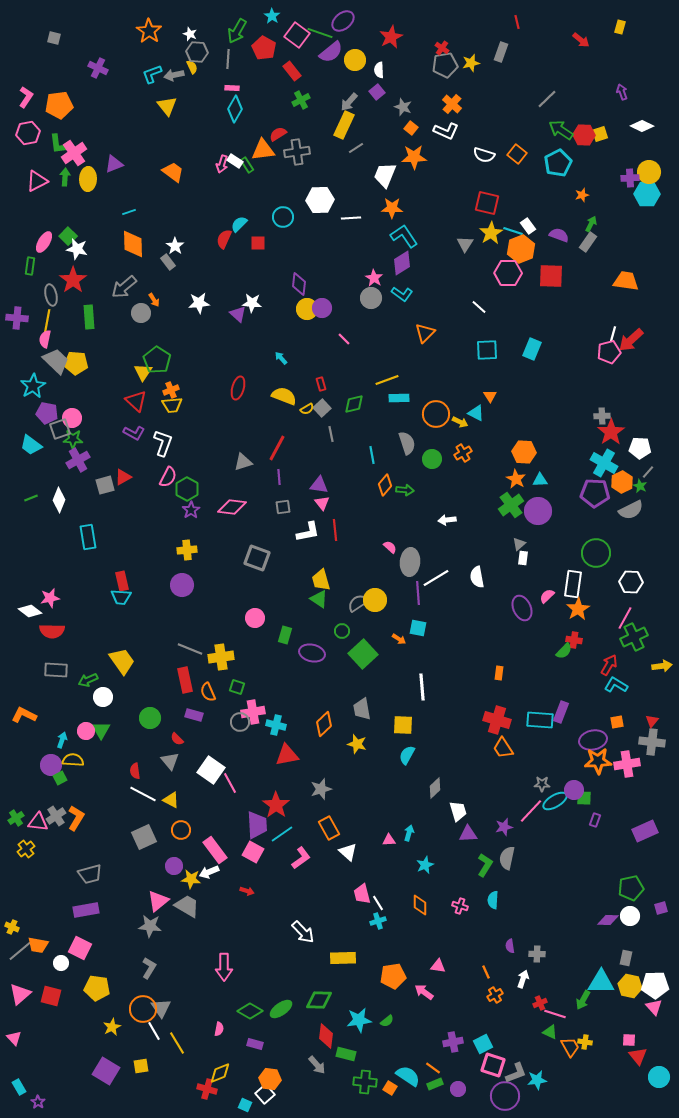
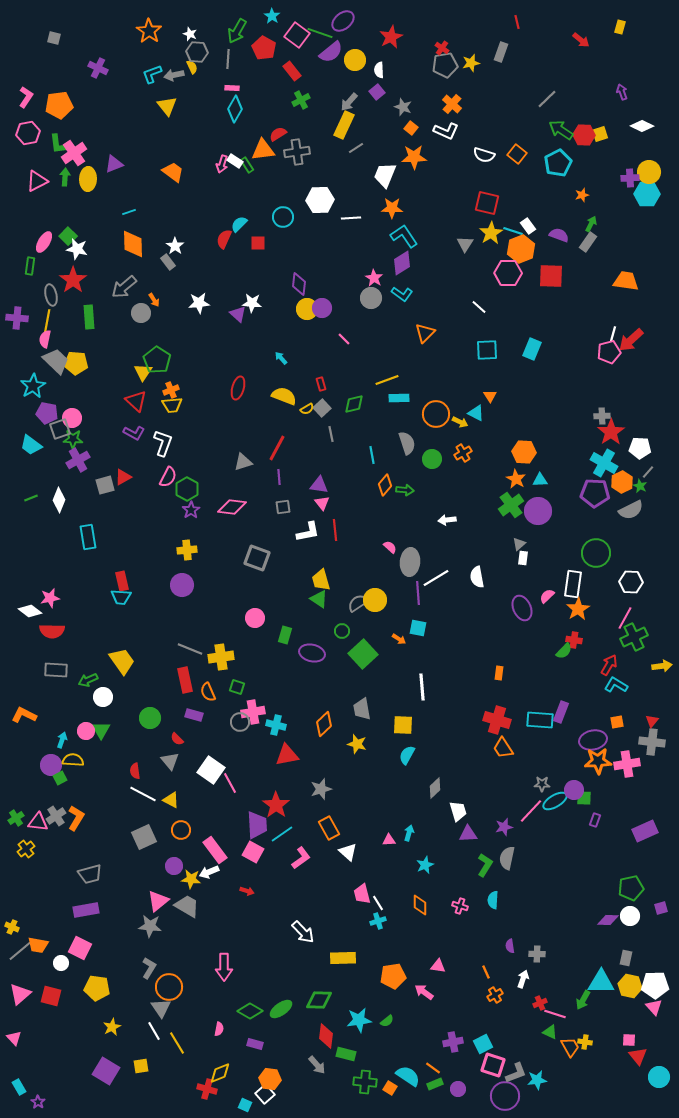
orange circle at (143, 1009): moved 26 px right, 22 px up
